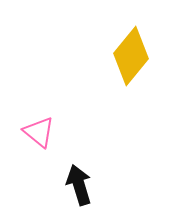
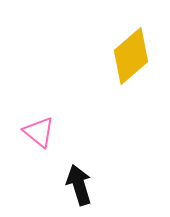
yellow diamond: rotated 10 degrees clockwise
